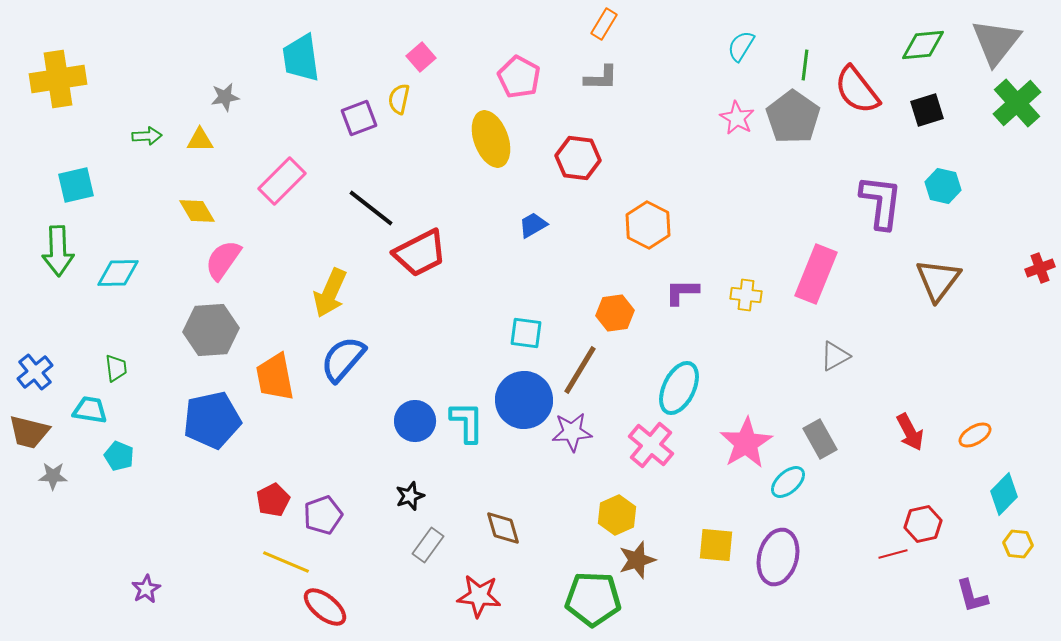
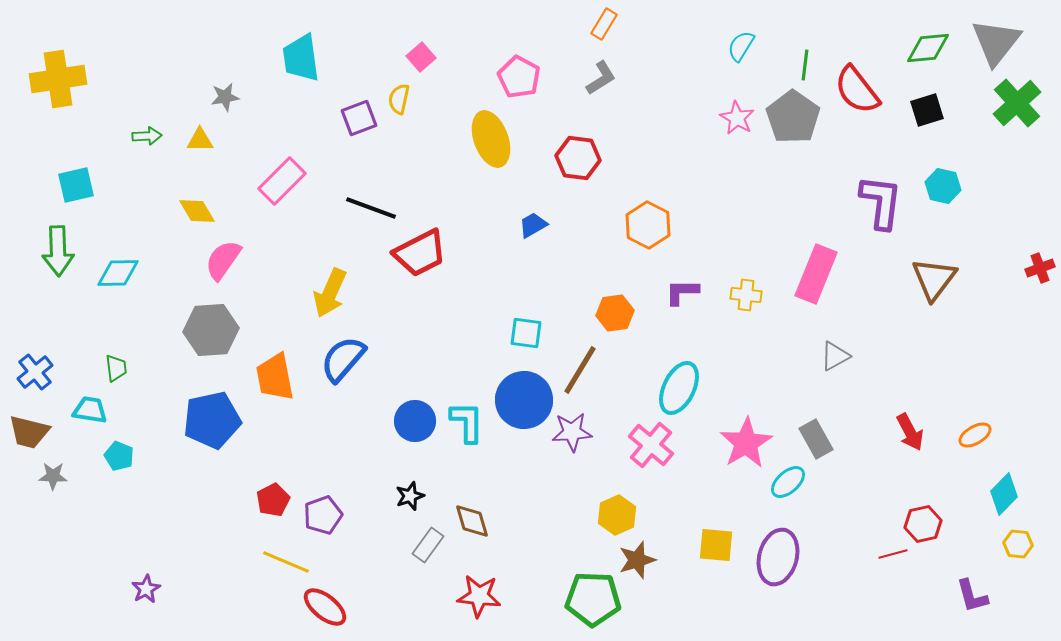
green diamond at (923, 45): moved 5 px right, 3 px down
gray L-shape at (601, 78): rotated 33 degrees counterclockwise
black line at (371, 208): rotated 18 degrees counterclockwise
brown triangle at (938, 280): moved 4 px left, 1 px up
gray rectangle at (820, 439): moved 4 px left
brown diamond at (503, 528): moved 31 px left, 7 px up
